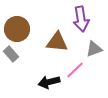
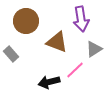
brown circle: moved 9 px right, 8 px up
brown triangle: rotated 15 degrees clockwise
gray triangle: rotated 12 degrees counterclockwise
